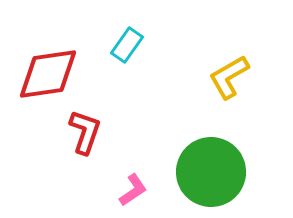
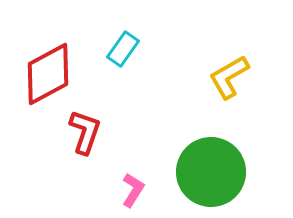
cyan rectangle: moved 4 px left, 4 px down
red diamond: rotated 20 degrees counterclockwise
pink L-shape: rotated 24 degrees counterclockwise
